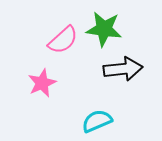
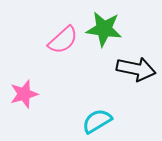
black arrow: moved 13 px right; rotated 18 degrees clockwise
pink star: moved 18 px left, 11 px down; rotated 8 degrees clockwise
cyan semicircle: rotated 8 degrees counterclockwise
